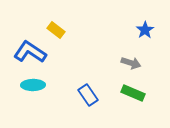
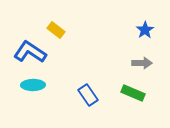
gray arrow: moved 11 px right; rotated 18 degrees counterclockwise
